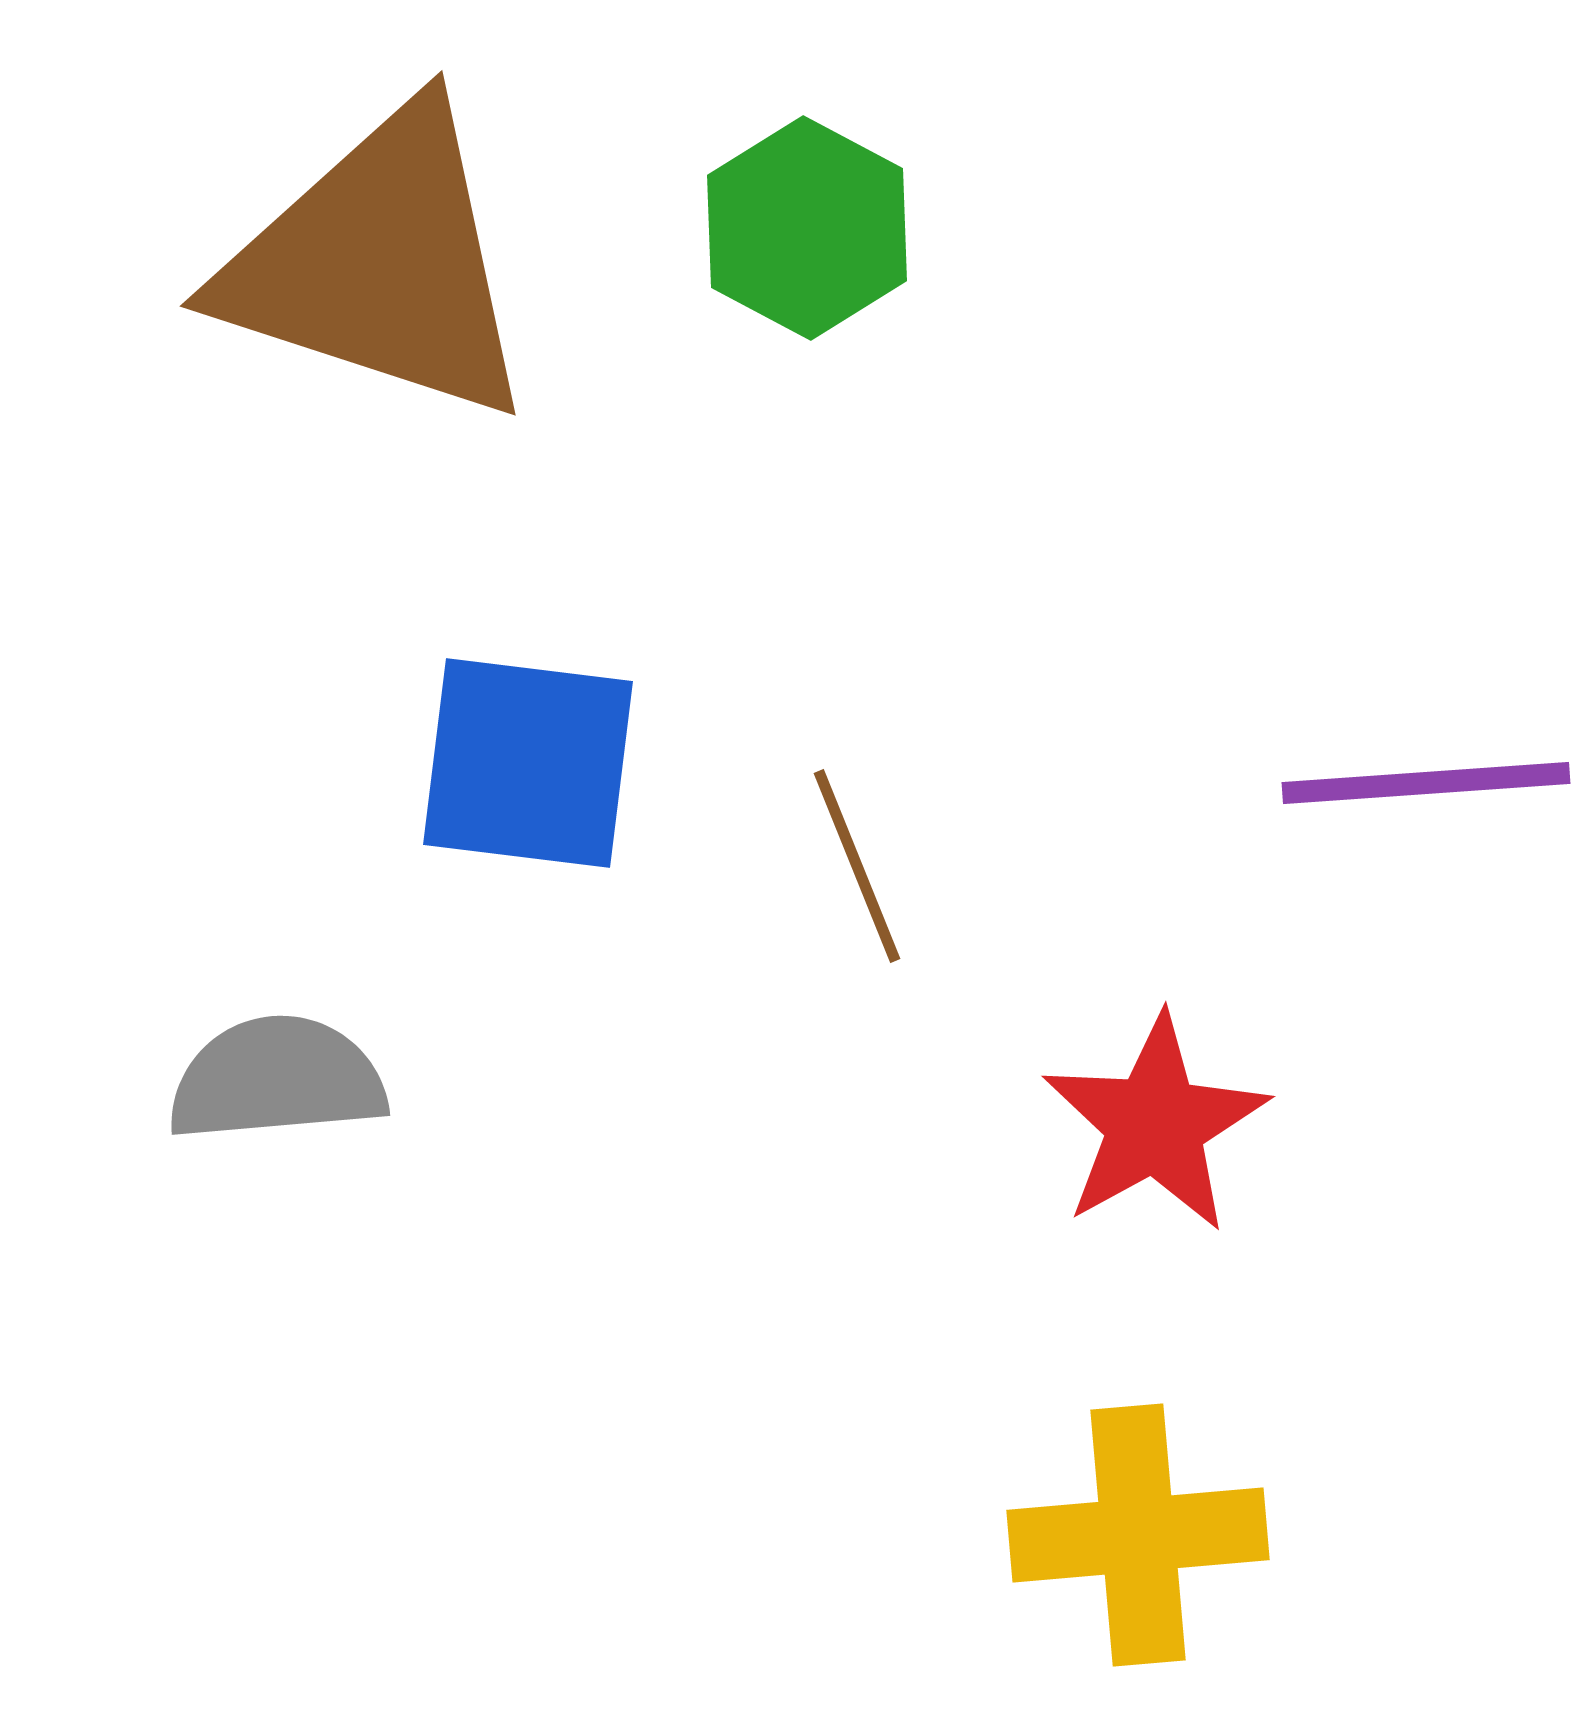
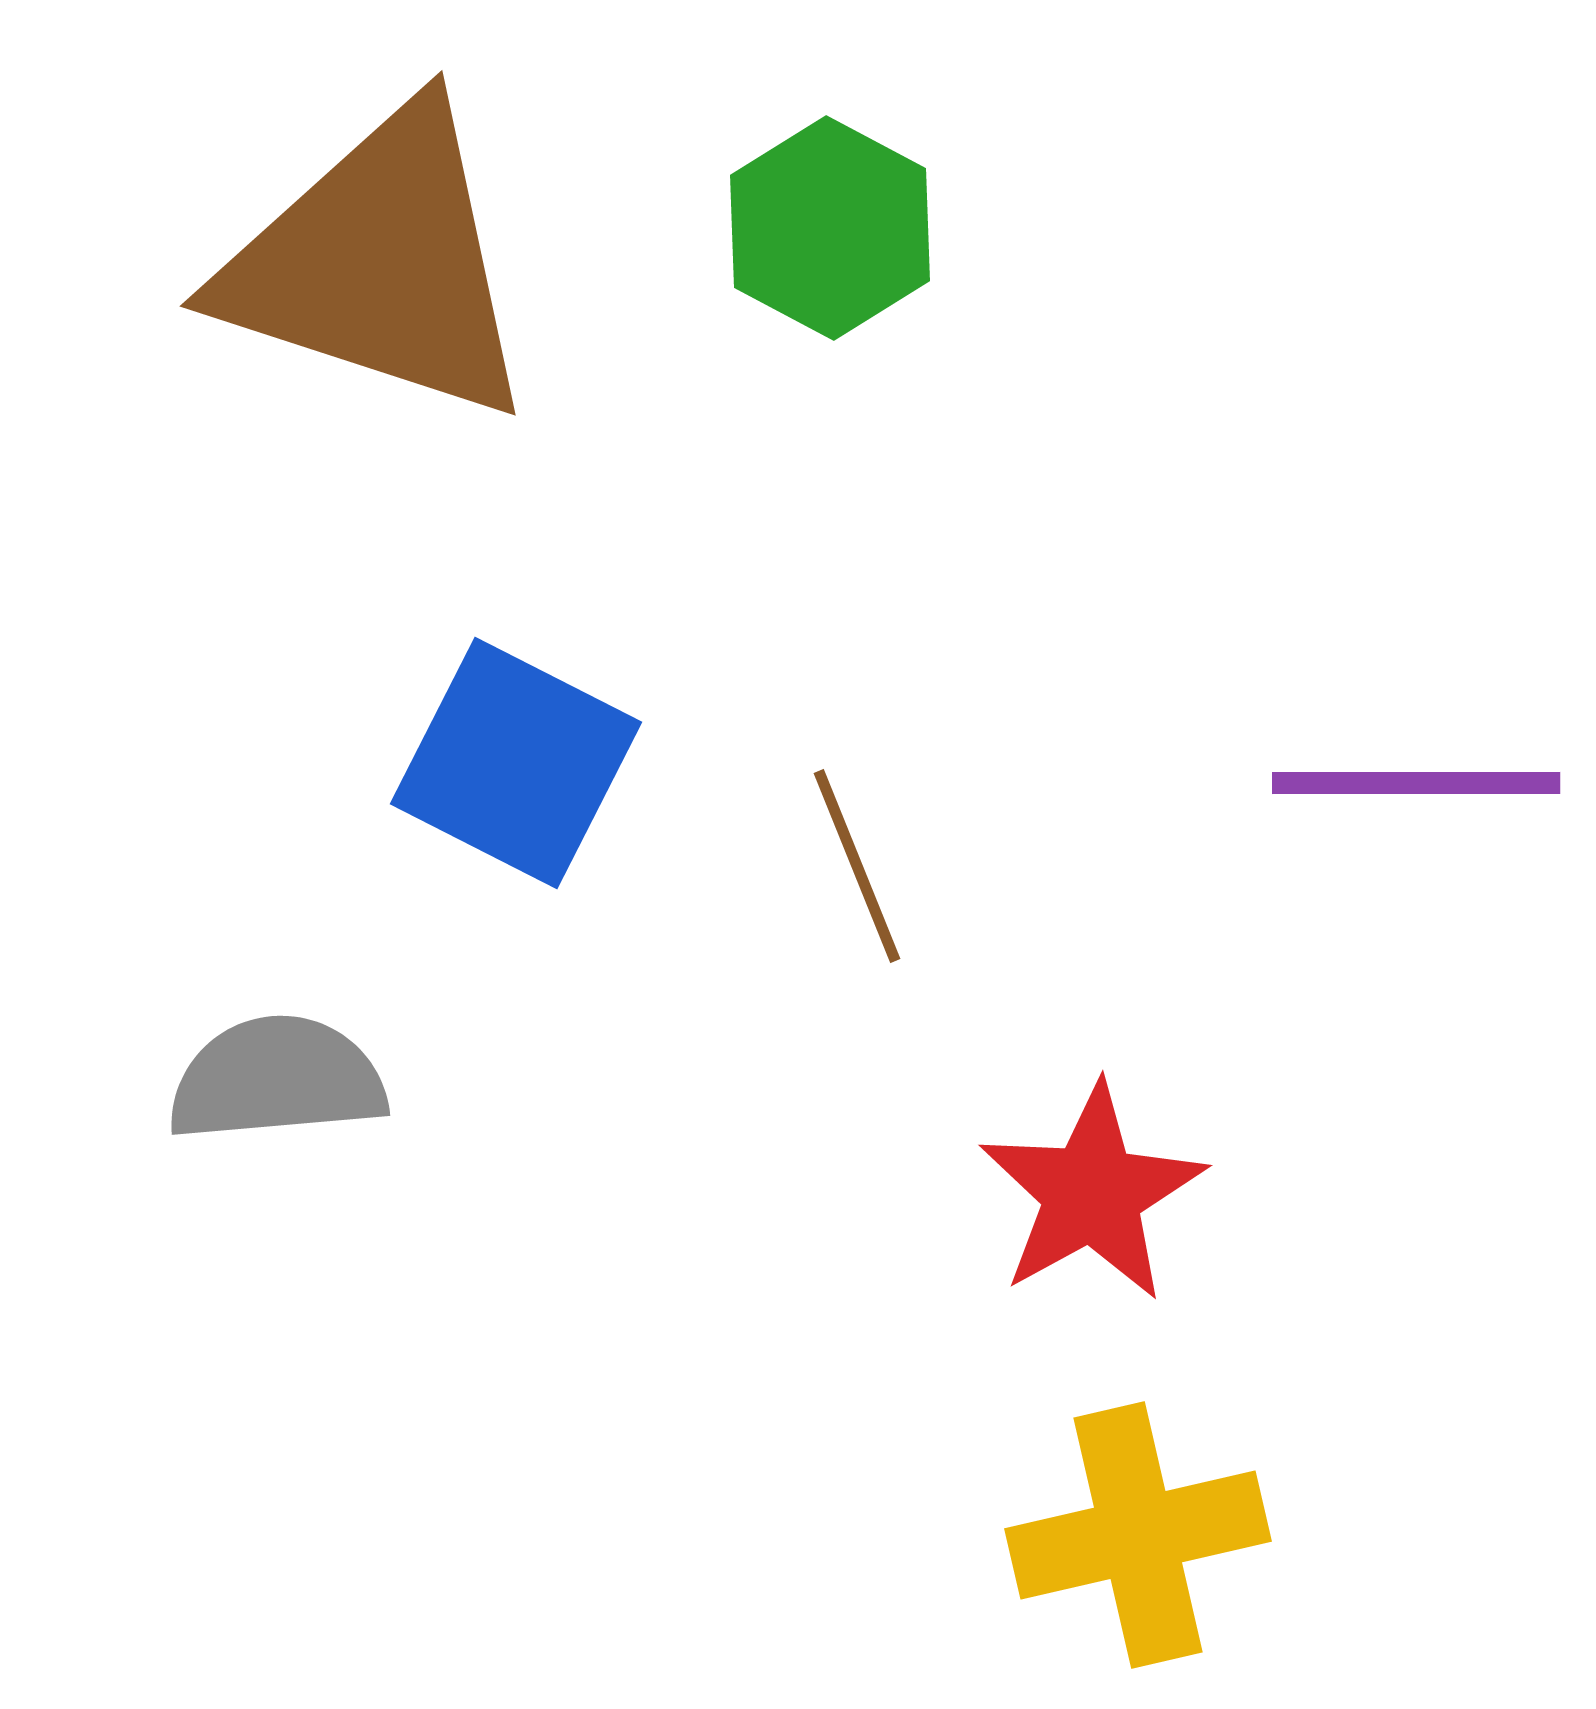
green hexagon: moved 23 px right
blue square: moved 12 px left; rotated 20 degrees clockwise
purple line: moved 10 px left; rotated 4 degrees clockwise
red star: moved 63 px left, 69 px down
yellow cross: rotated 8 degrees counterclockwise
